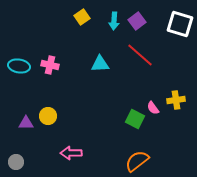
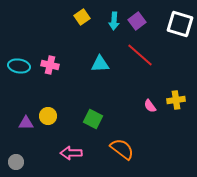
pink semicircle: moved 3 px left, 2 px up
green square: moved 42 px left
orange semicircle: moved 15 px left, 12 px up; rotated 75 degrees clockwise
